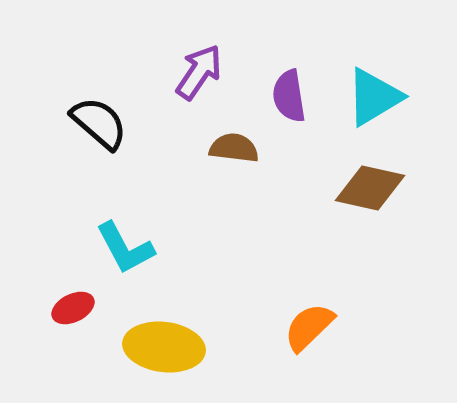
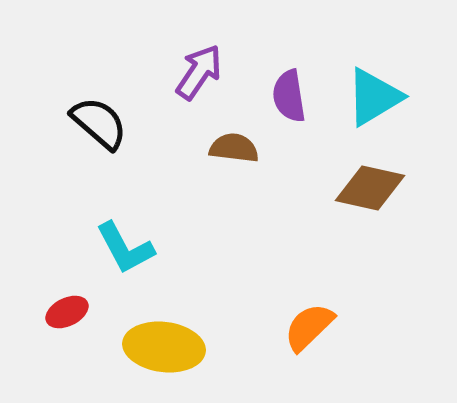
red ellipse: moved 6 px left, 4 px down
